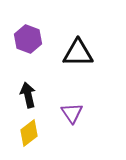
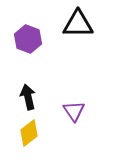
black triangle: moved 29 px up
black arrow: moved 2 px down
purple triangle: moved 2 px right, 2 px up
